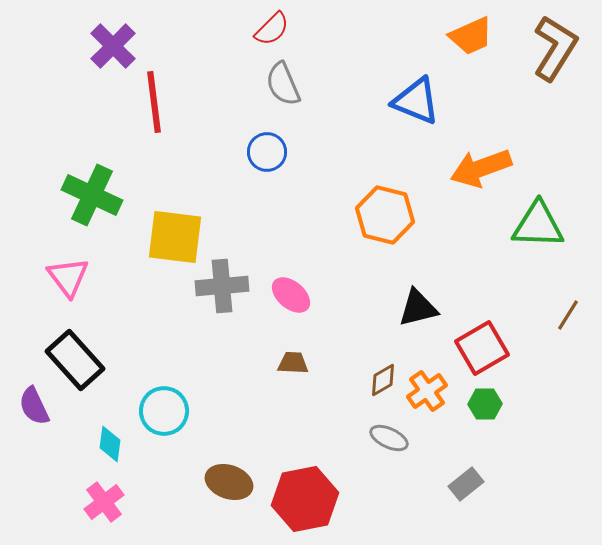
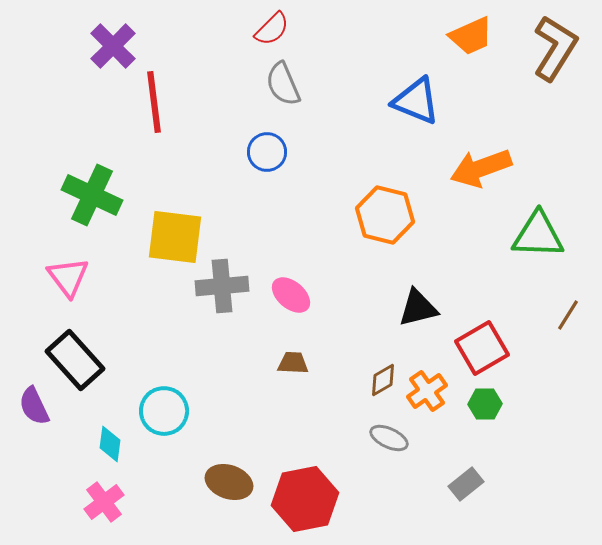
green triangle: moved 10 px down
